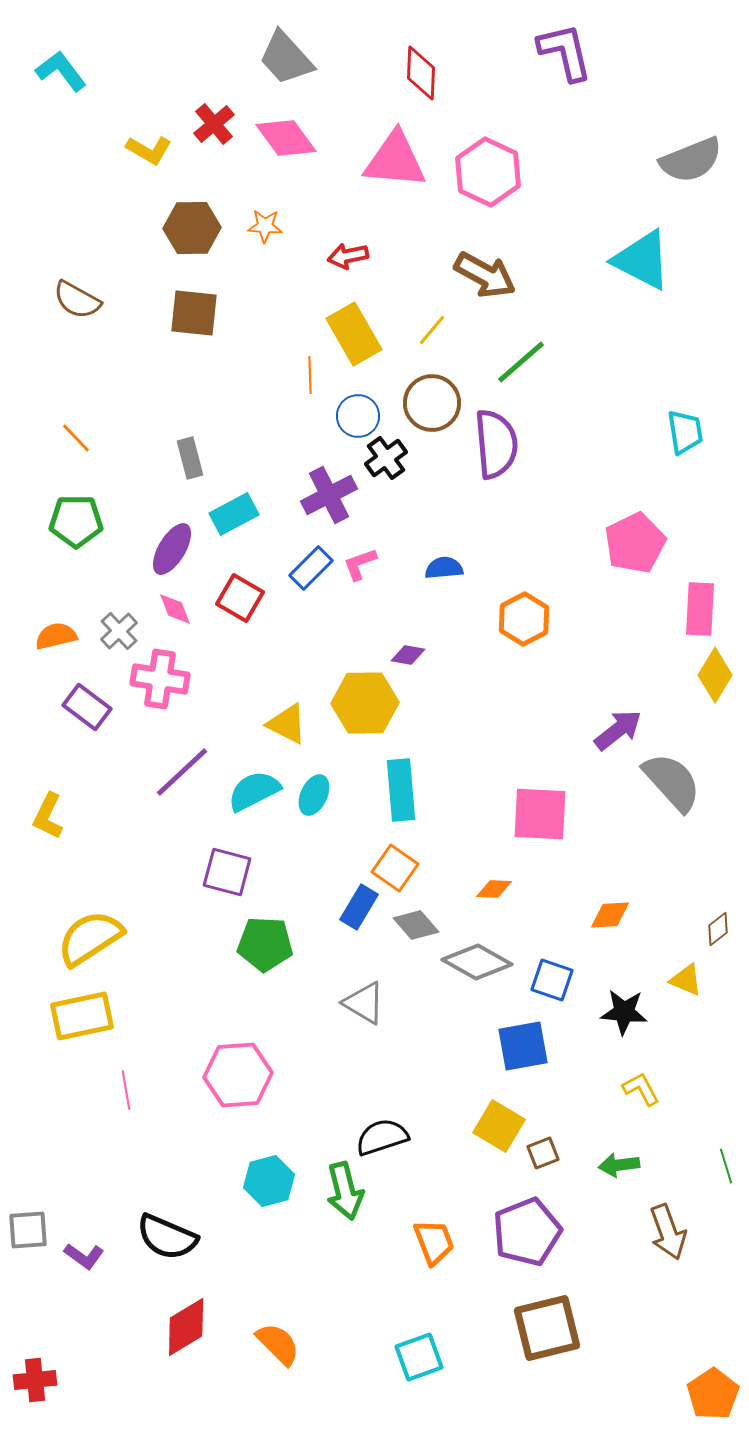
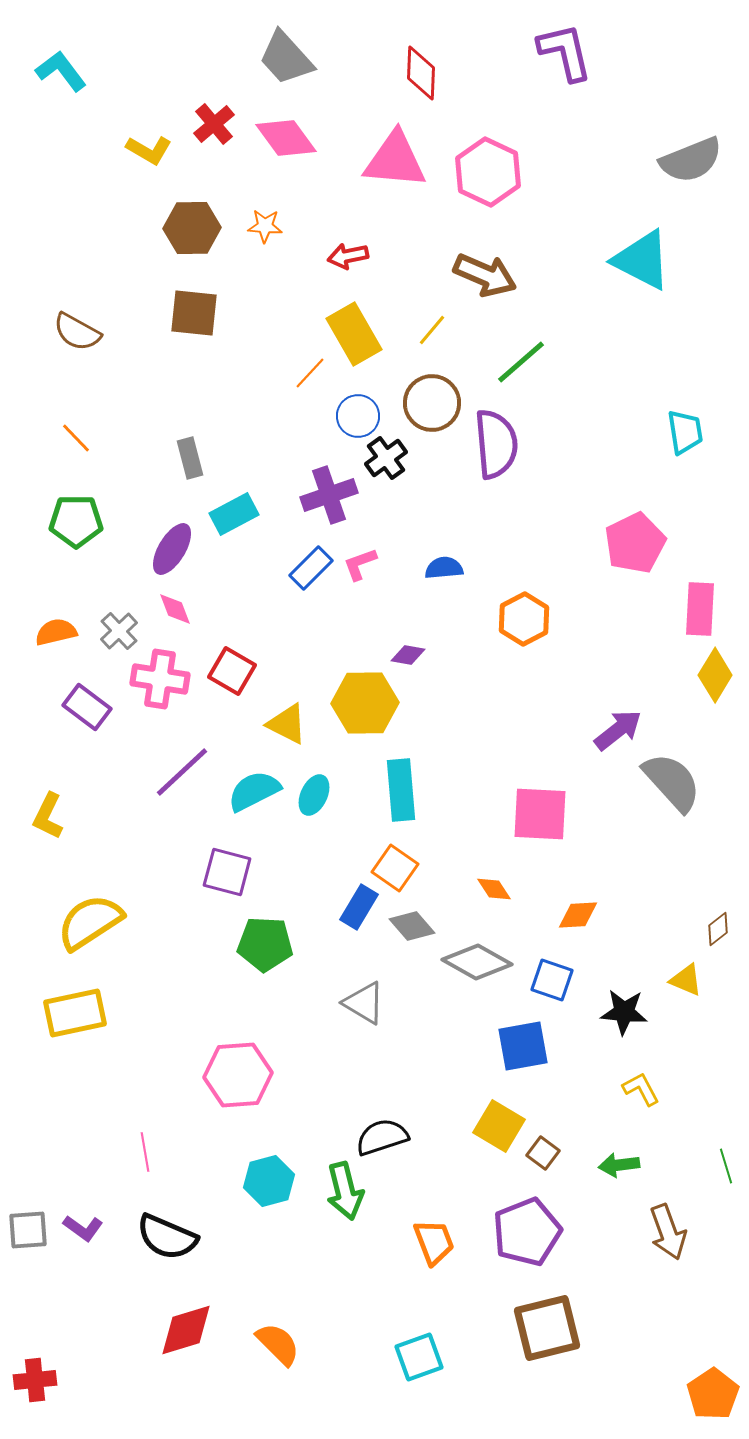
brown arrow at (485, 275): rotated 6 degrees counterclockwise
brown semicircle at (77, 300): moved 32 px down
orange line at (310, 375): moved 2 px up; rotated 45 degrees clockwise
purple cross at (329, 495): rotated 8 degrees clockwise
red square at (240, 598): moved 8 px left, 73 px down
orange semicircle at (56, 636): moved 4 px up
orange diamond at (494, 889): rotated 54 degrees clockwise
orange diamond at (610, 915): moved 32 px left
gray diamond at (416, 925): moved 4 px left, 1 px down
yellow semicircle at (90, 938): moved 16 px up
yellow rectangle at (82, 1016): moved 7 px left, 3 px up
pink line at (126, 1090): moved 19 px right, 62 px down
brown square at (543, 1153): rotated 32 degrees counterclockwise
purple L-shape at (84, 1256): moved 1 px left, 28 px up
red diamond at (186, 1327): moved 3 px down; rotated 14 degrees clockwise
